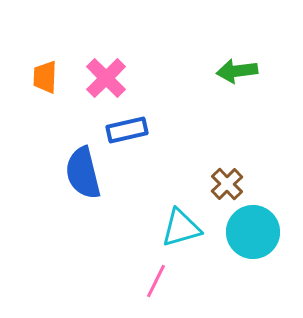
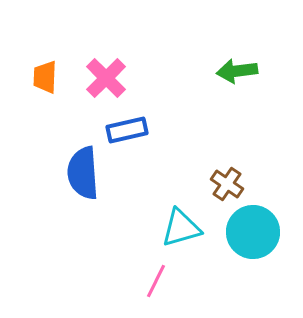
blue semicircle: rotated 10 degrees clockwise
brown cross: rotated 12 degrees counterclockwise
